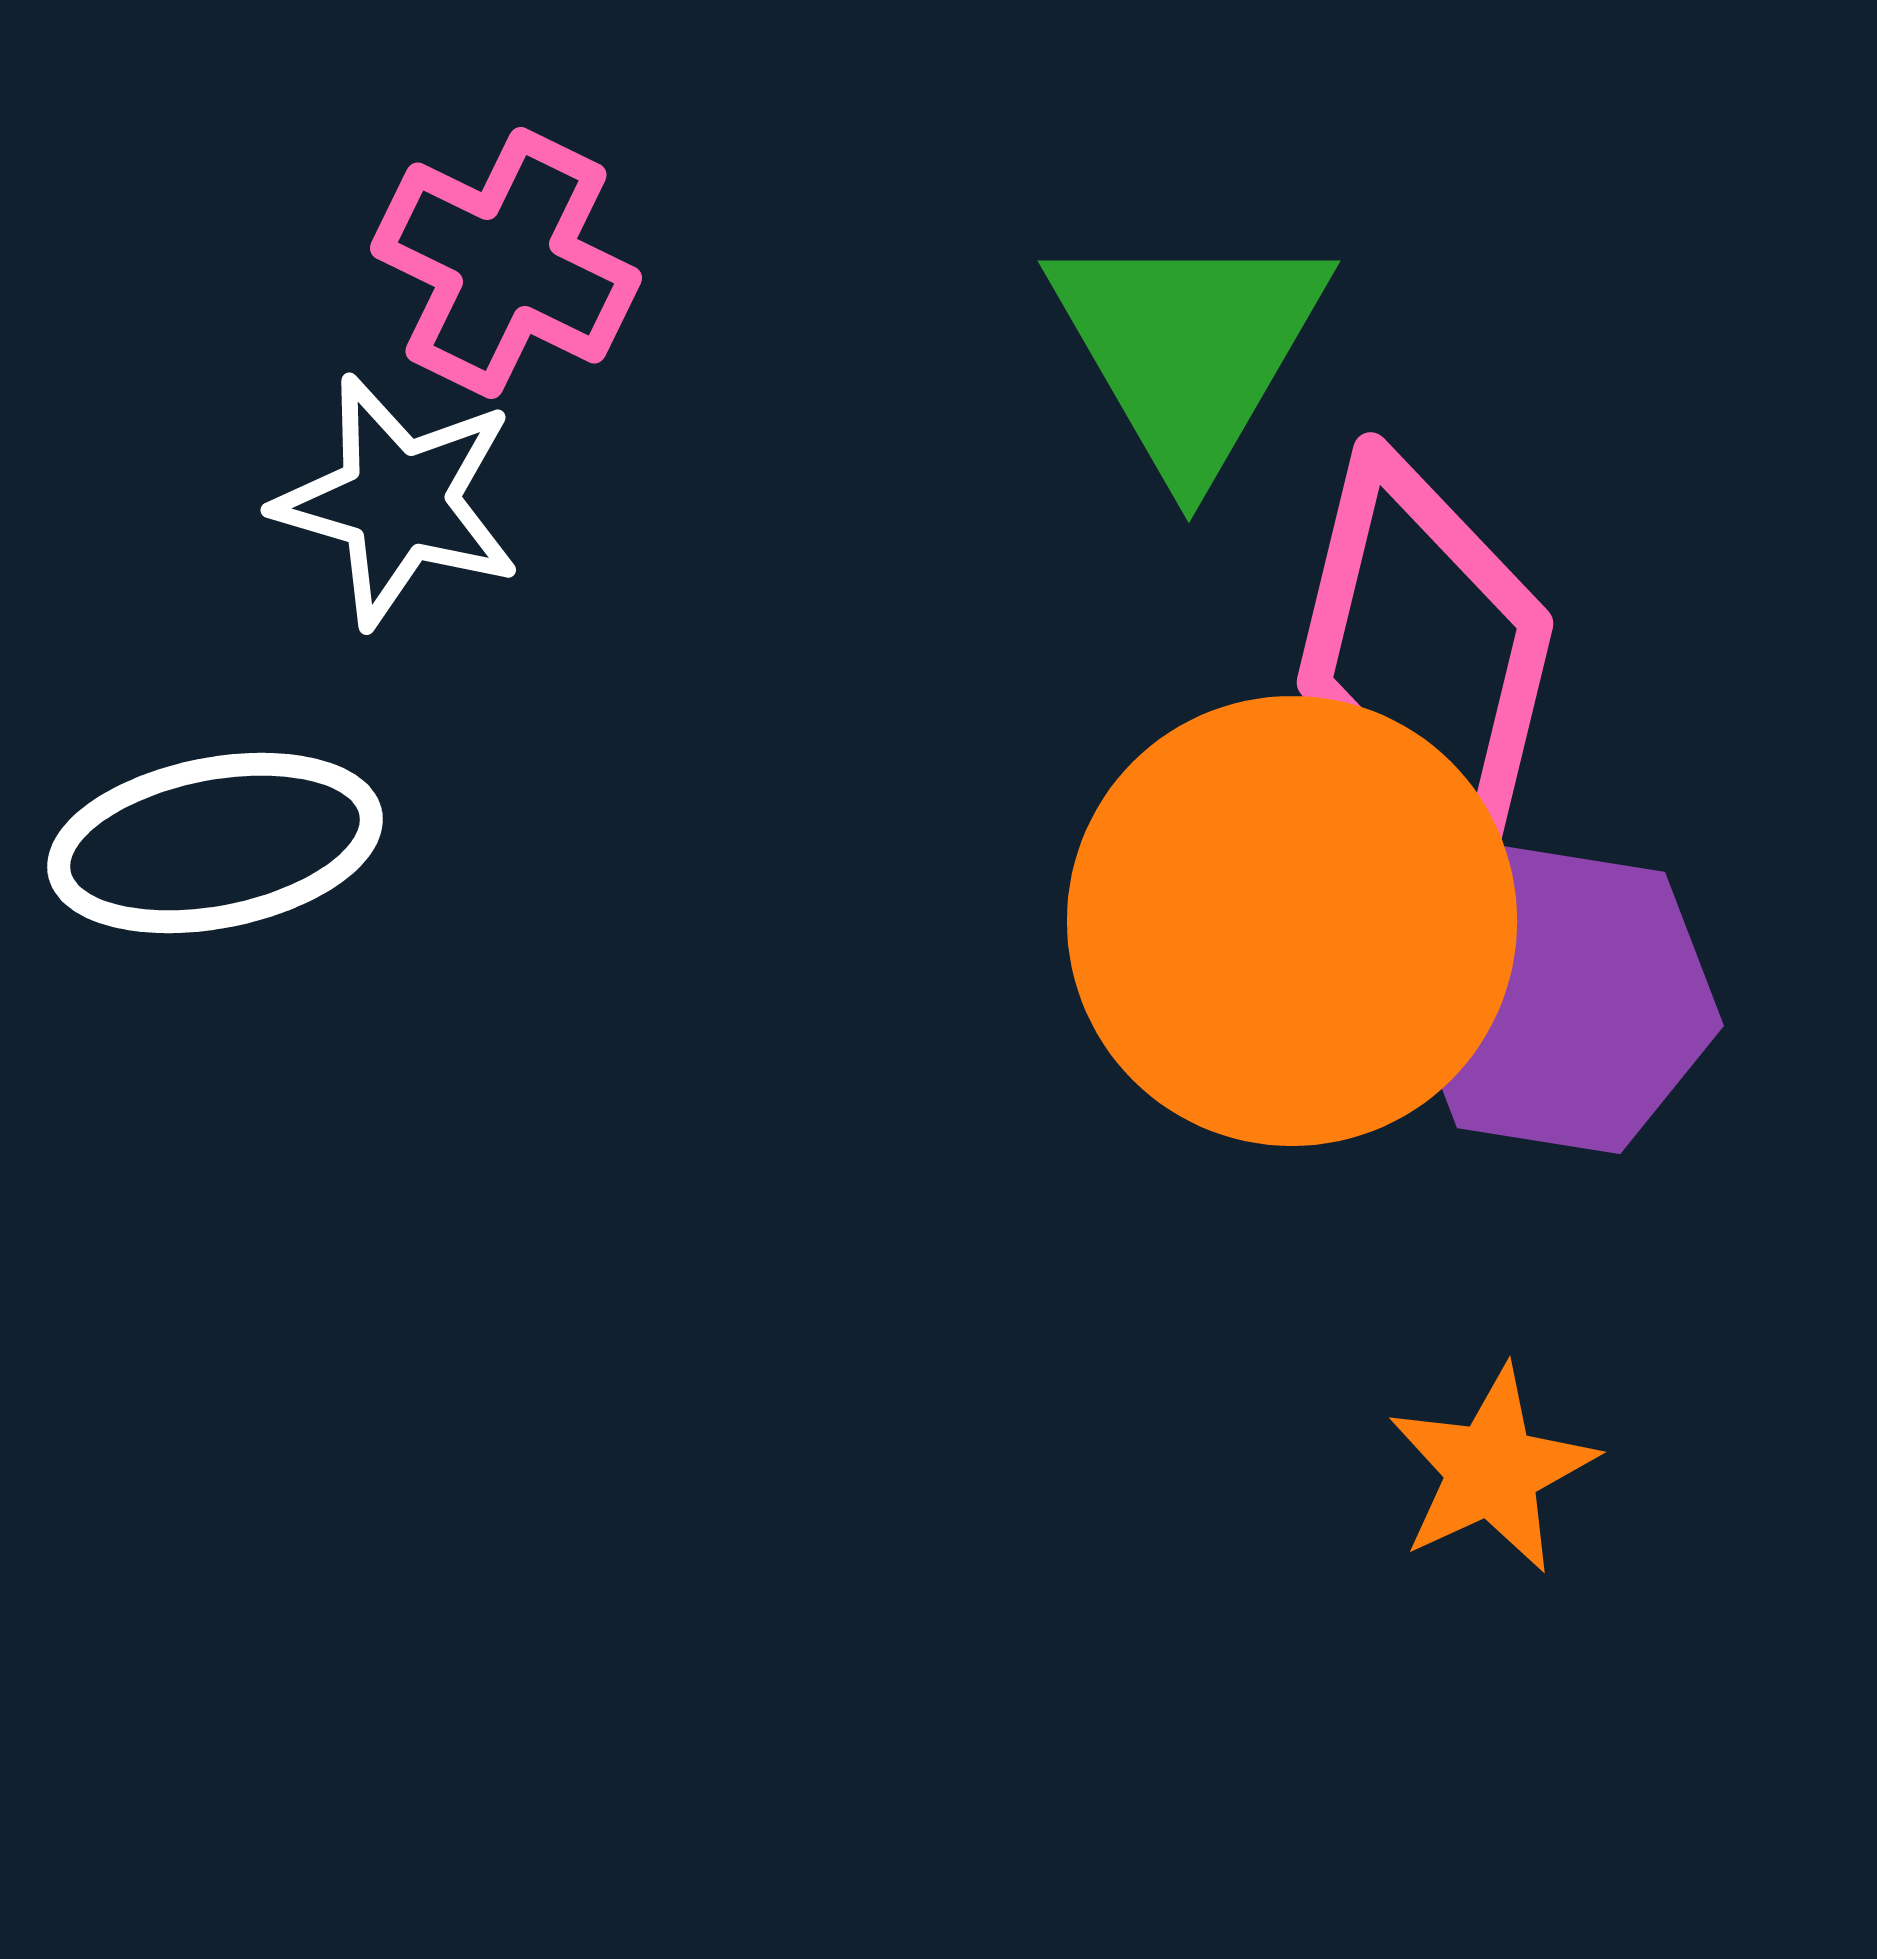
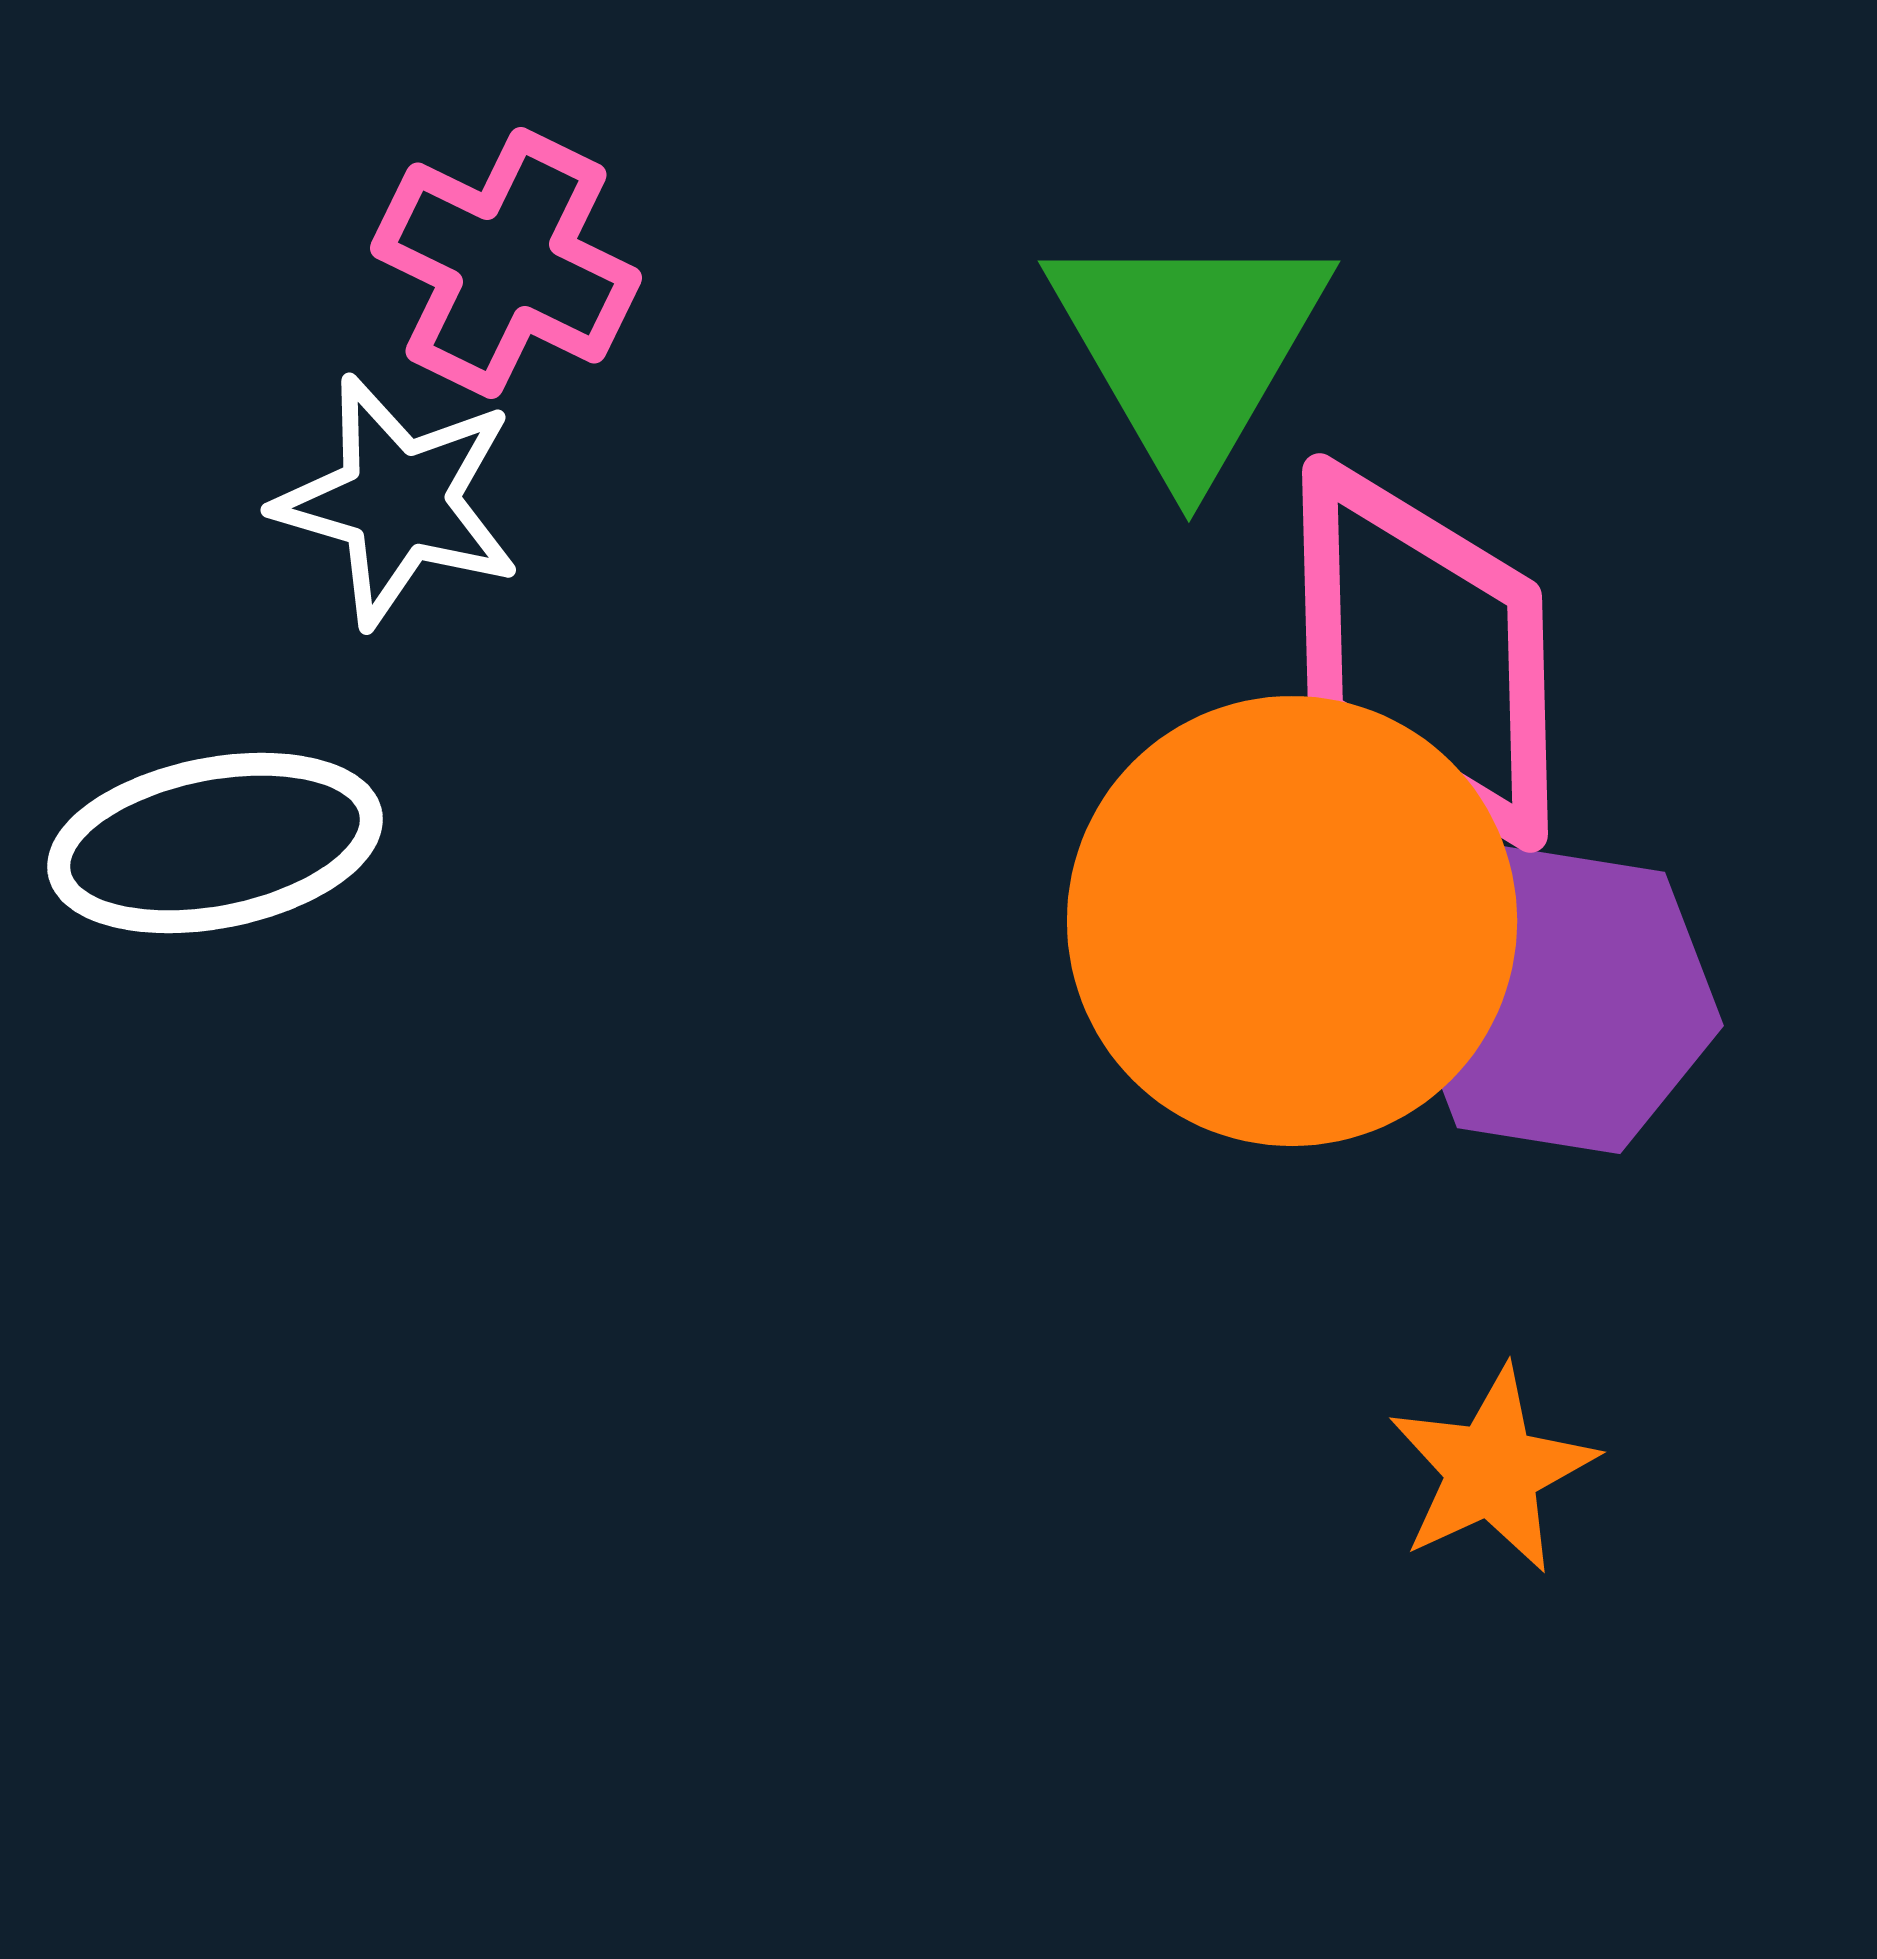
pink diamond: rotated 15 degrees counterclockwise
